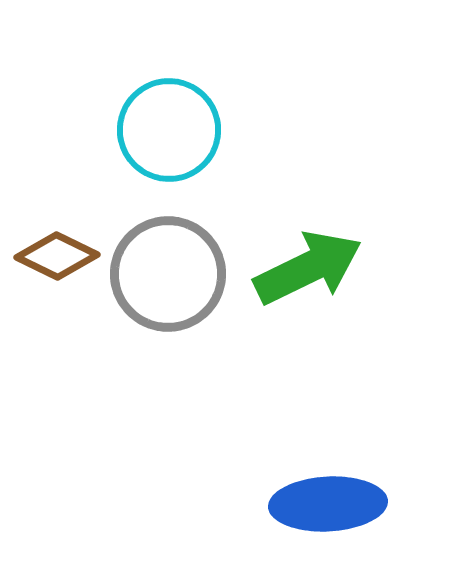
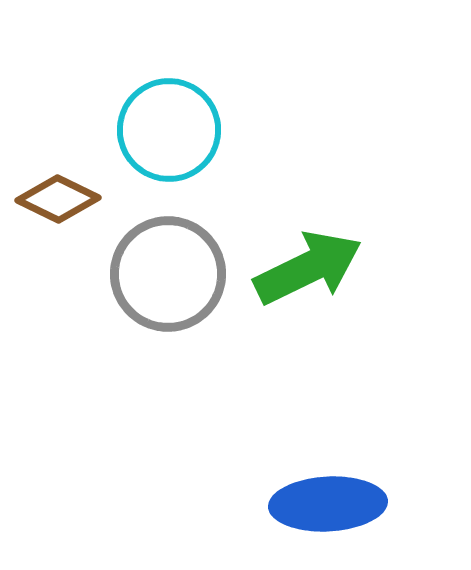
brown diamond: moved 1 px right, 57 px up
